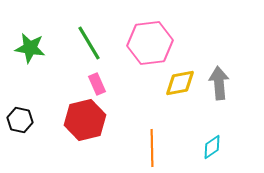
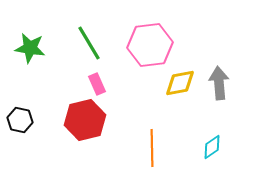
pink hexagon: moved 2 px down
